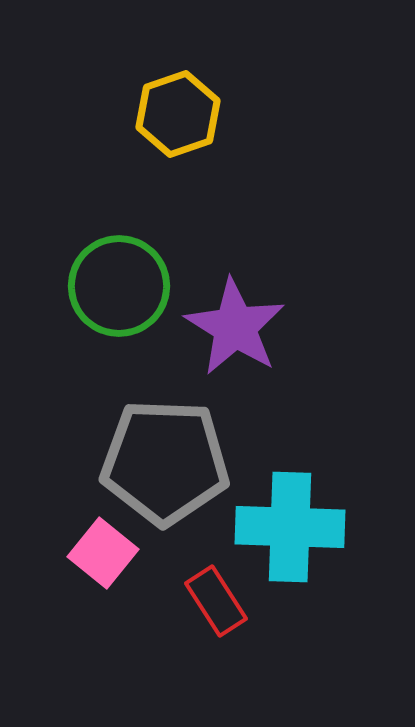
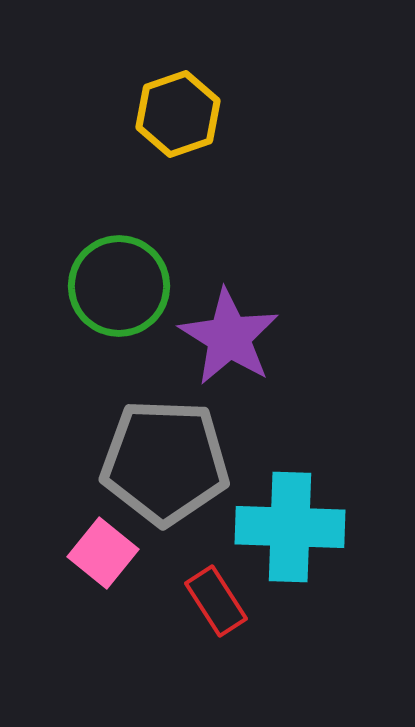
purple star: moved 6 px left, 10 px down
